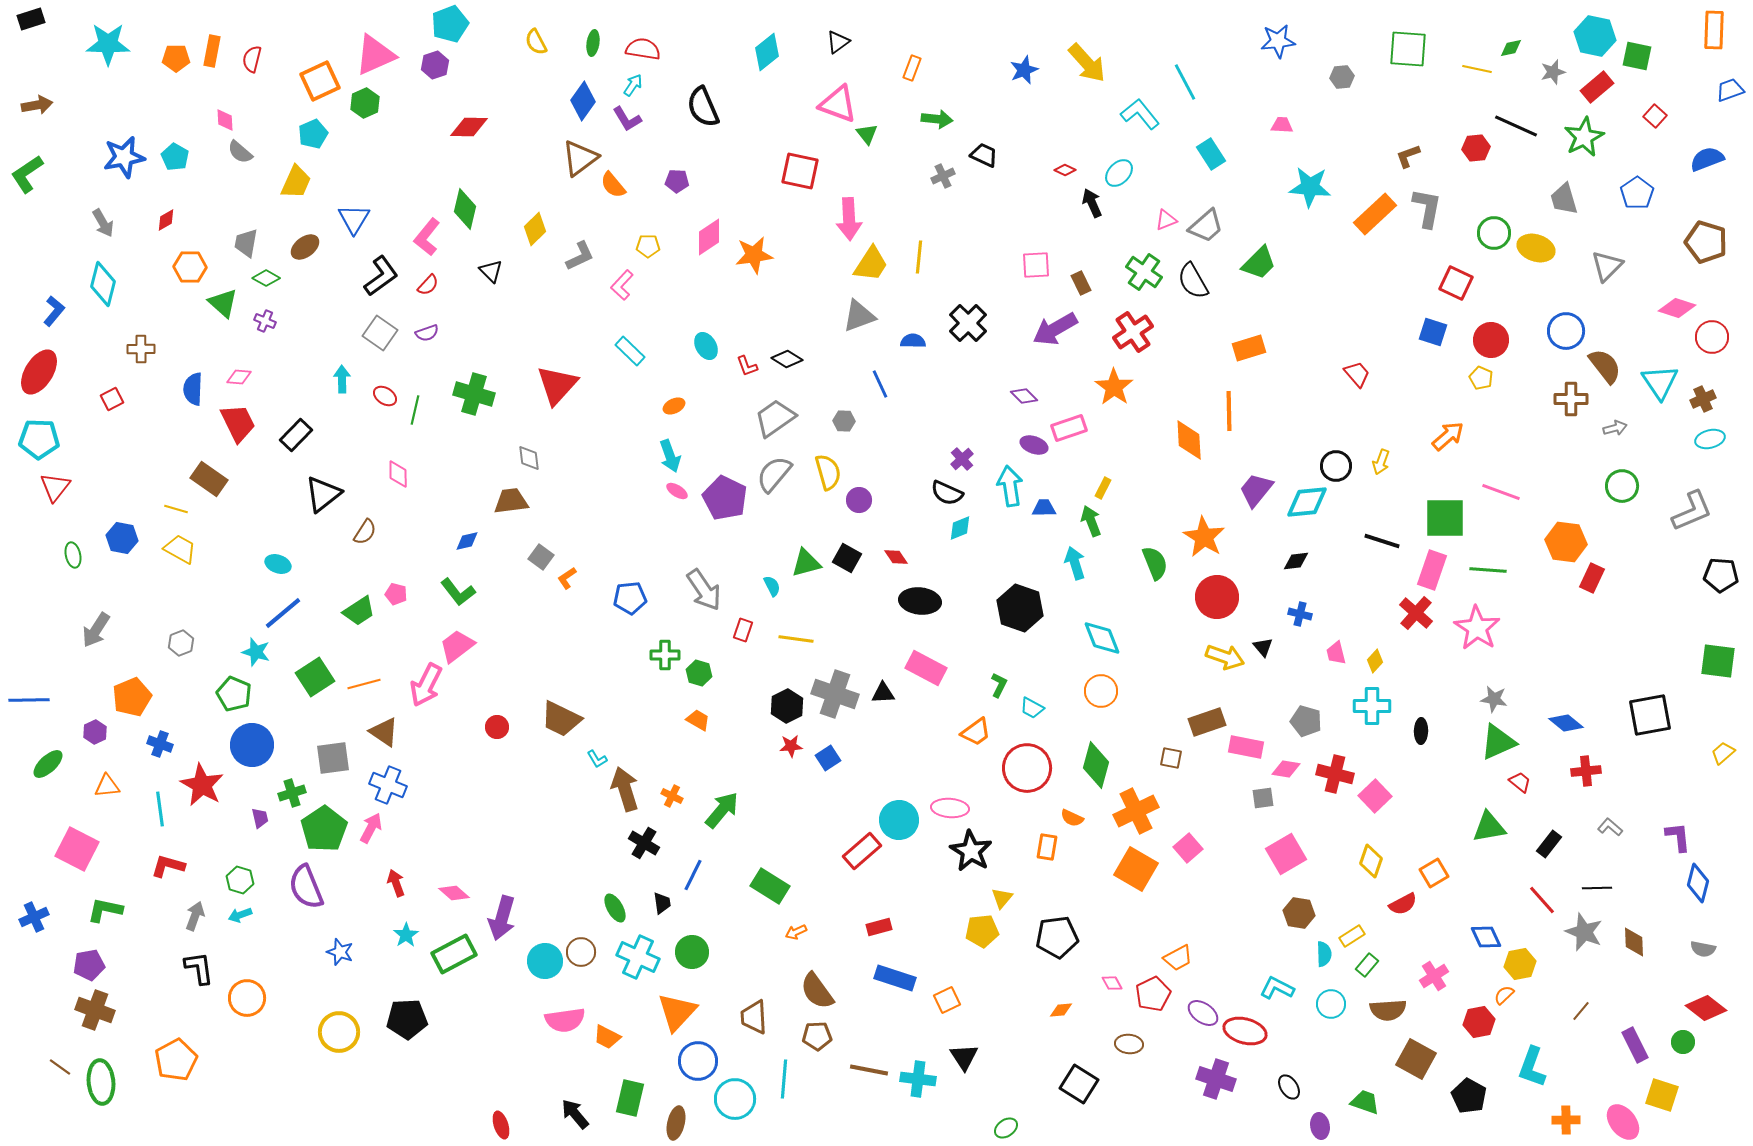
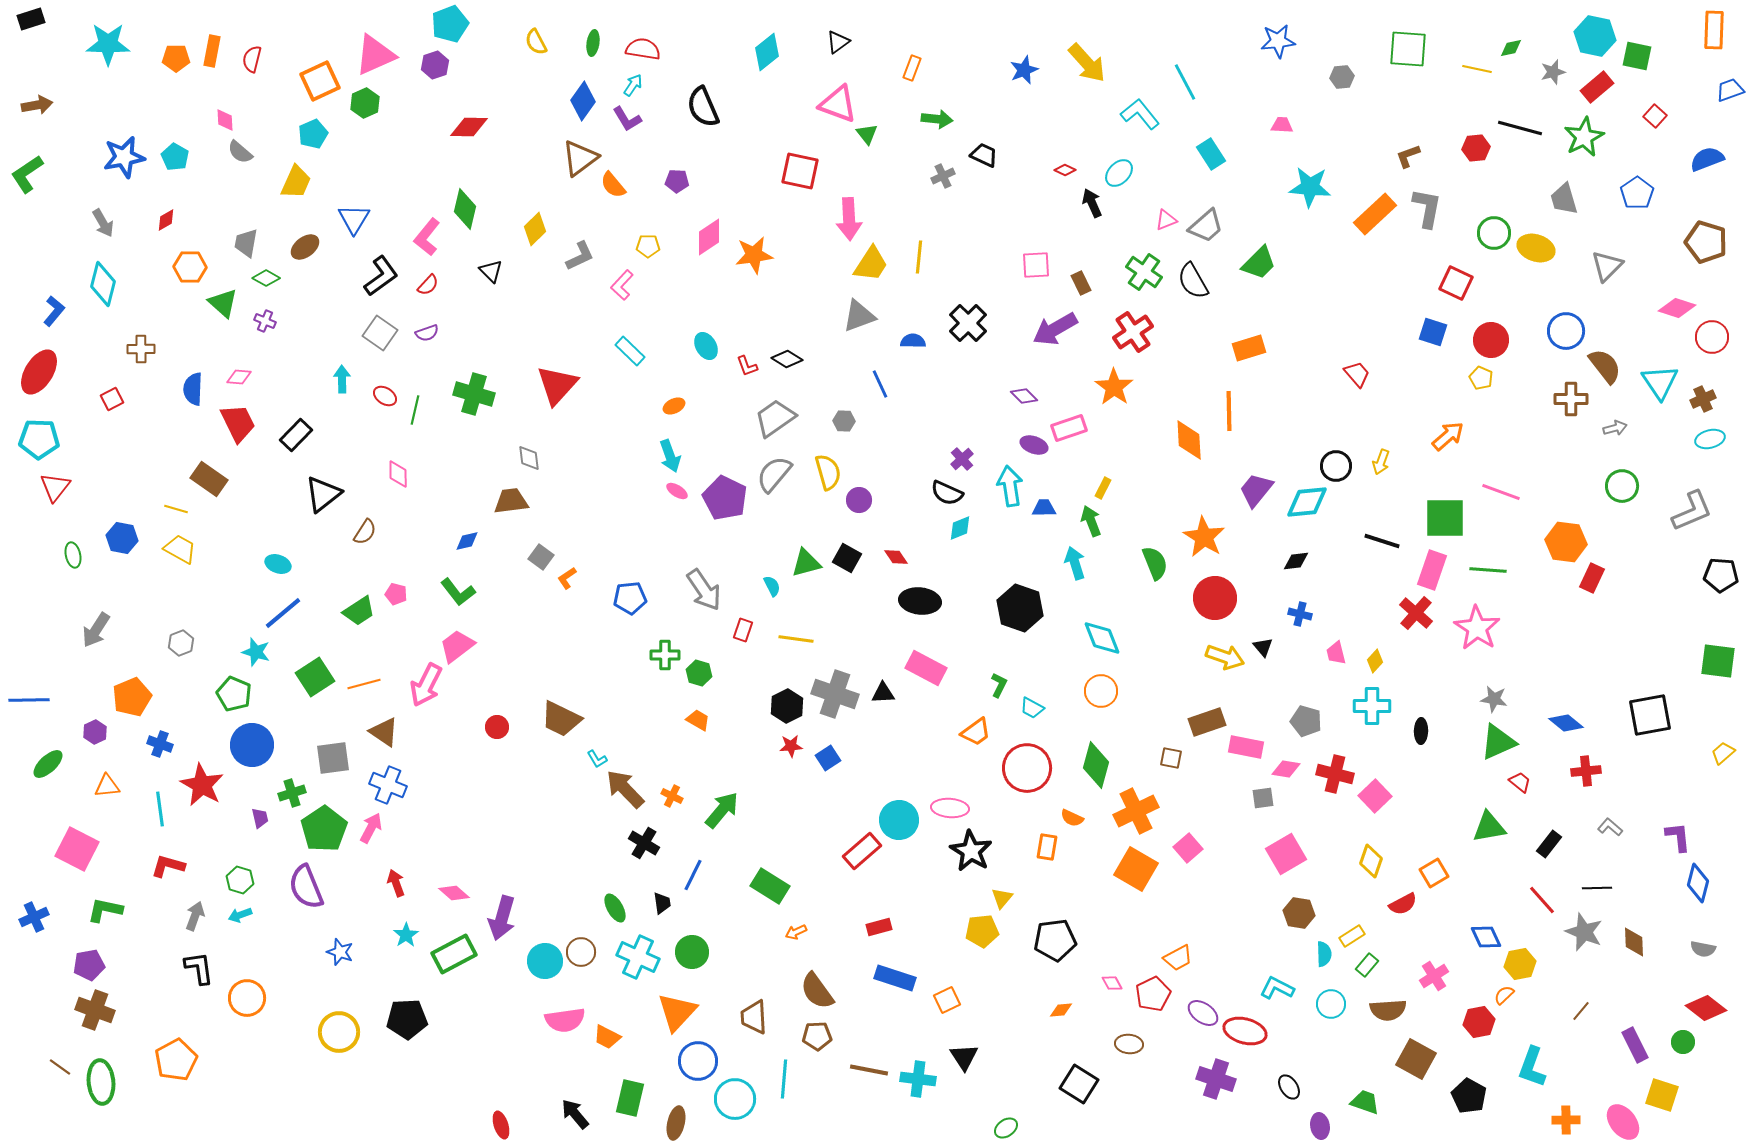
black line at (1516, 126): moved 4 px right, 2 px down; rotated 9 degrees counterclockwise
red circle at (1217, 597): moved 2 px left, 1 px down
brown arrow at (625, 789): rotated 27 degrees counterclockwise
black pentagon at (1057, 937): moved 2 px left, 3 px down
